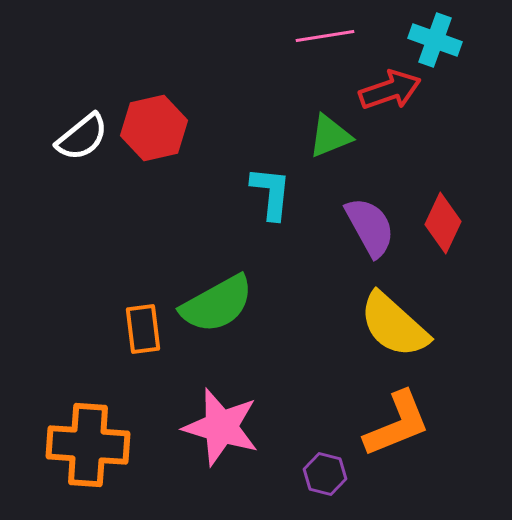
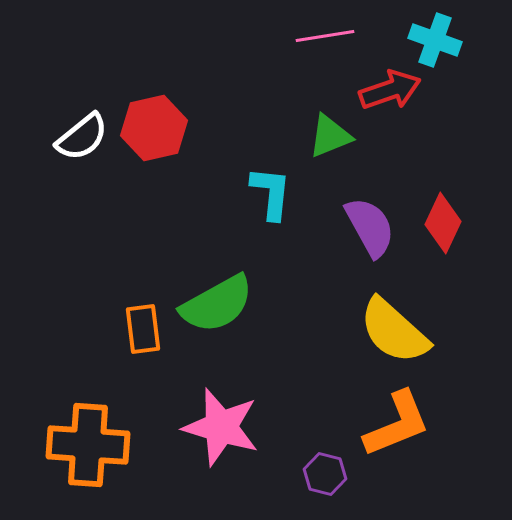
yellow semicircle: moved 6 px down
